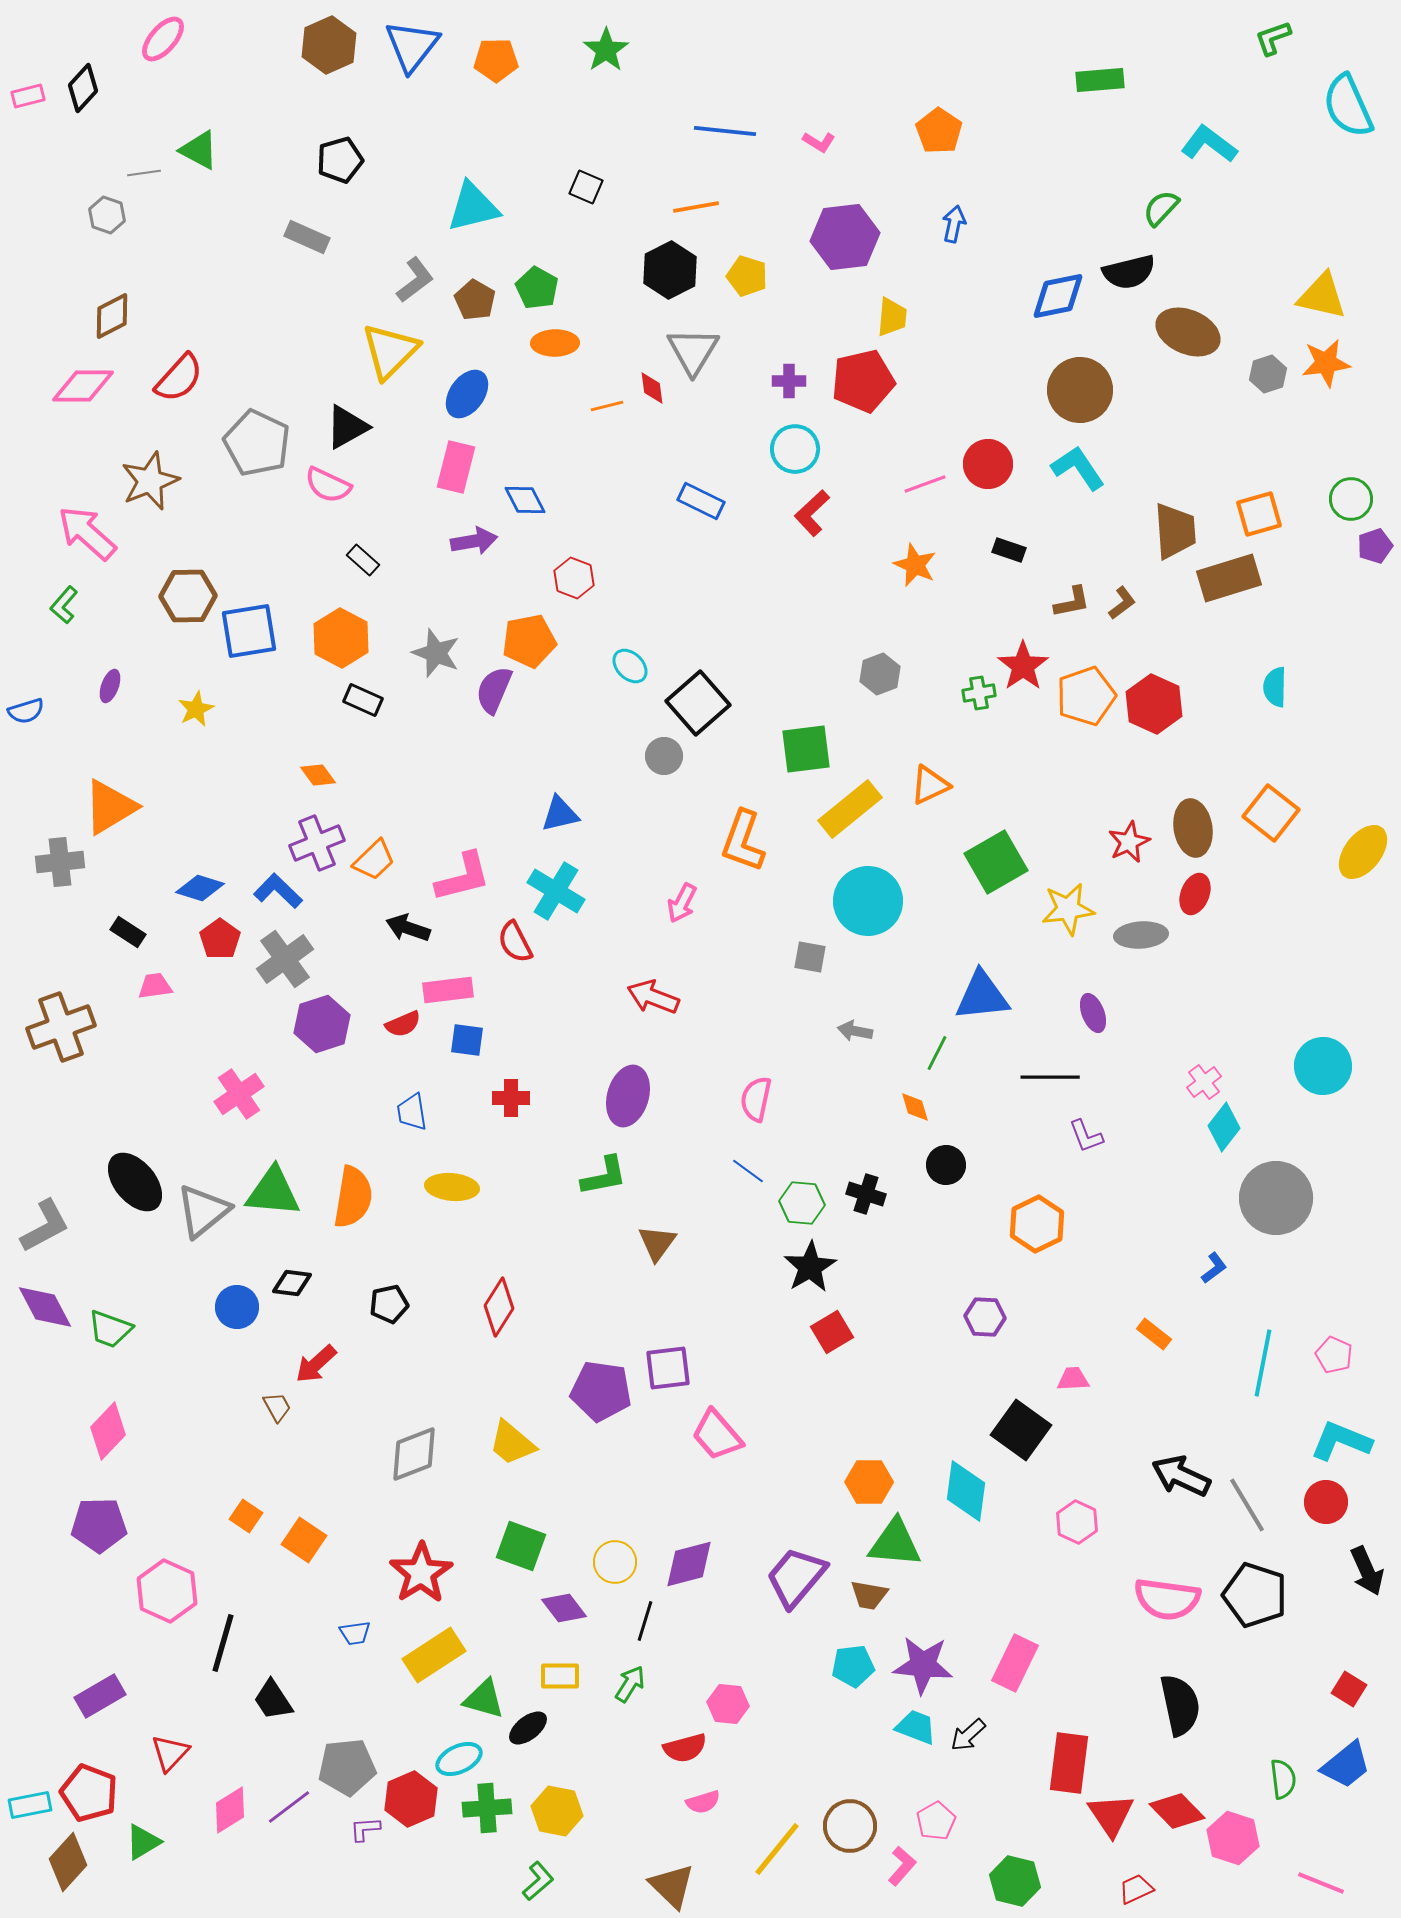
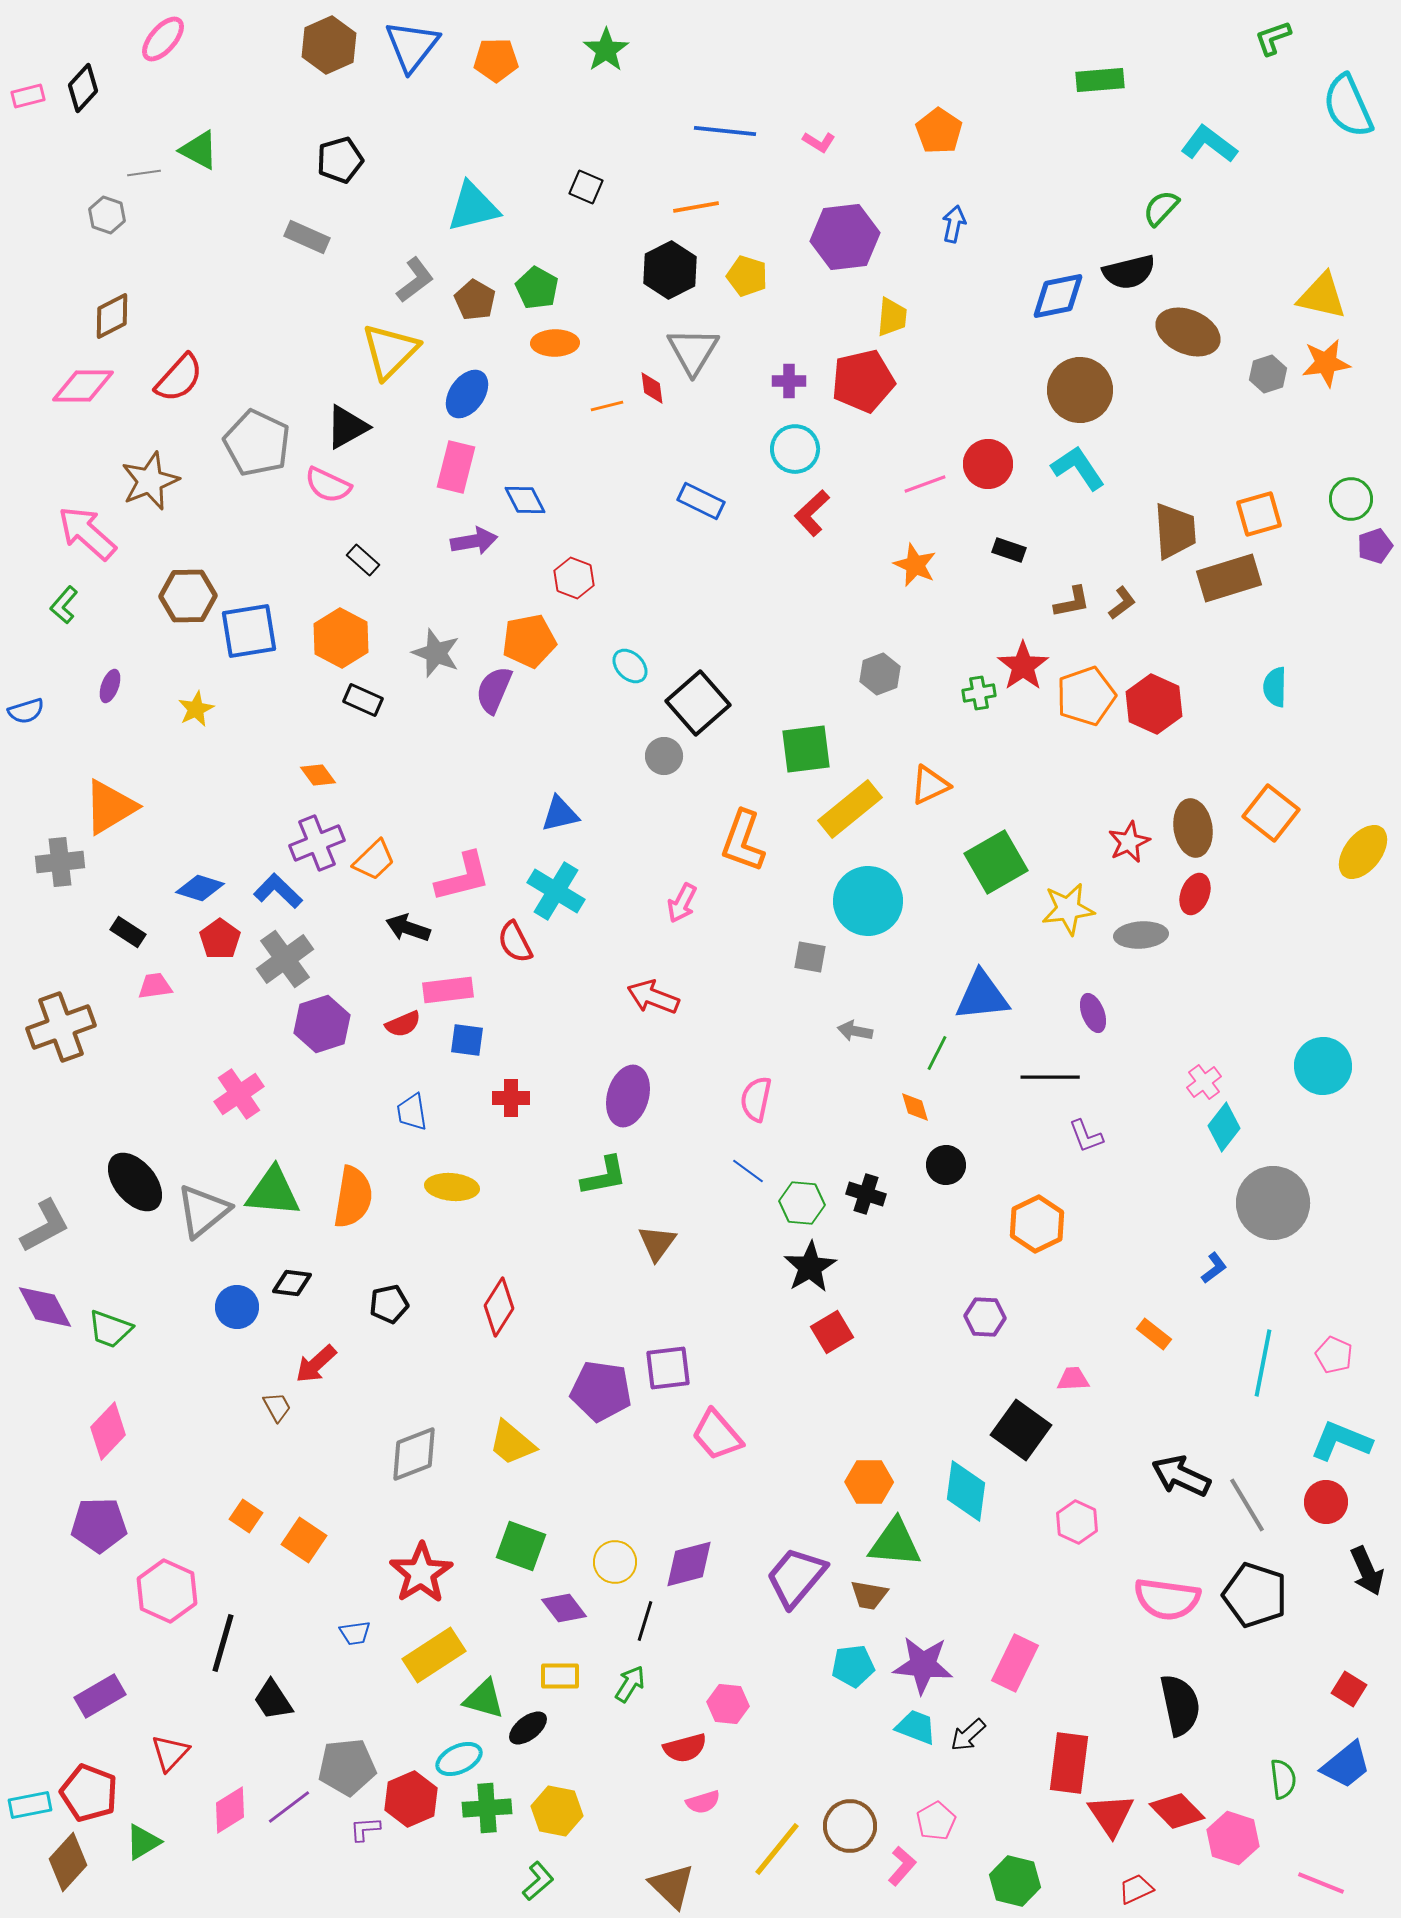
gray circle at (1276, 1198): moved 3 px left, 5 px down
